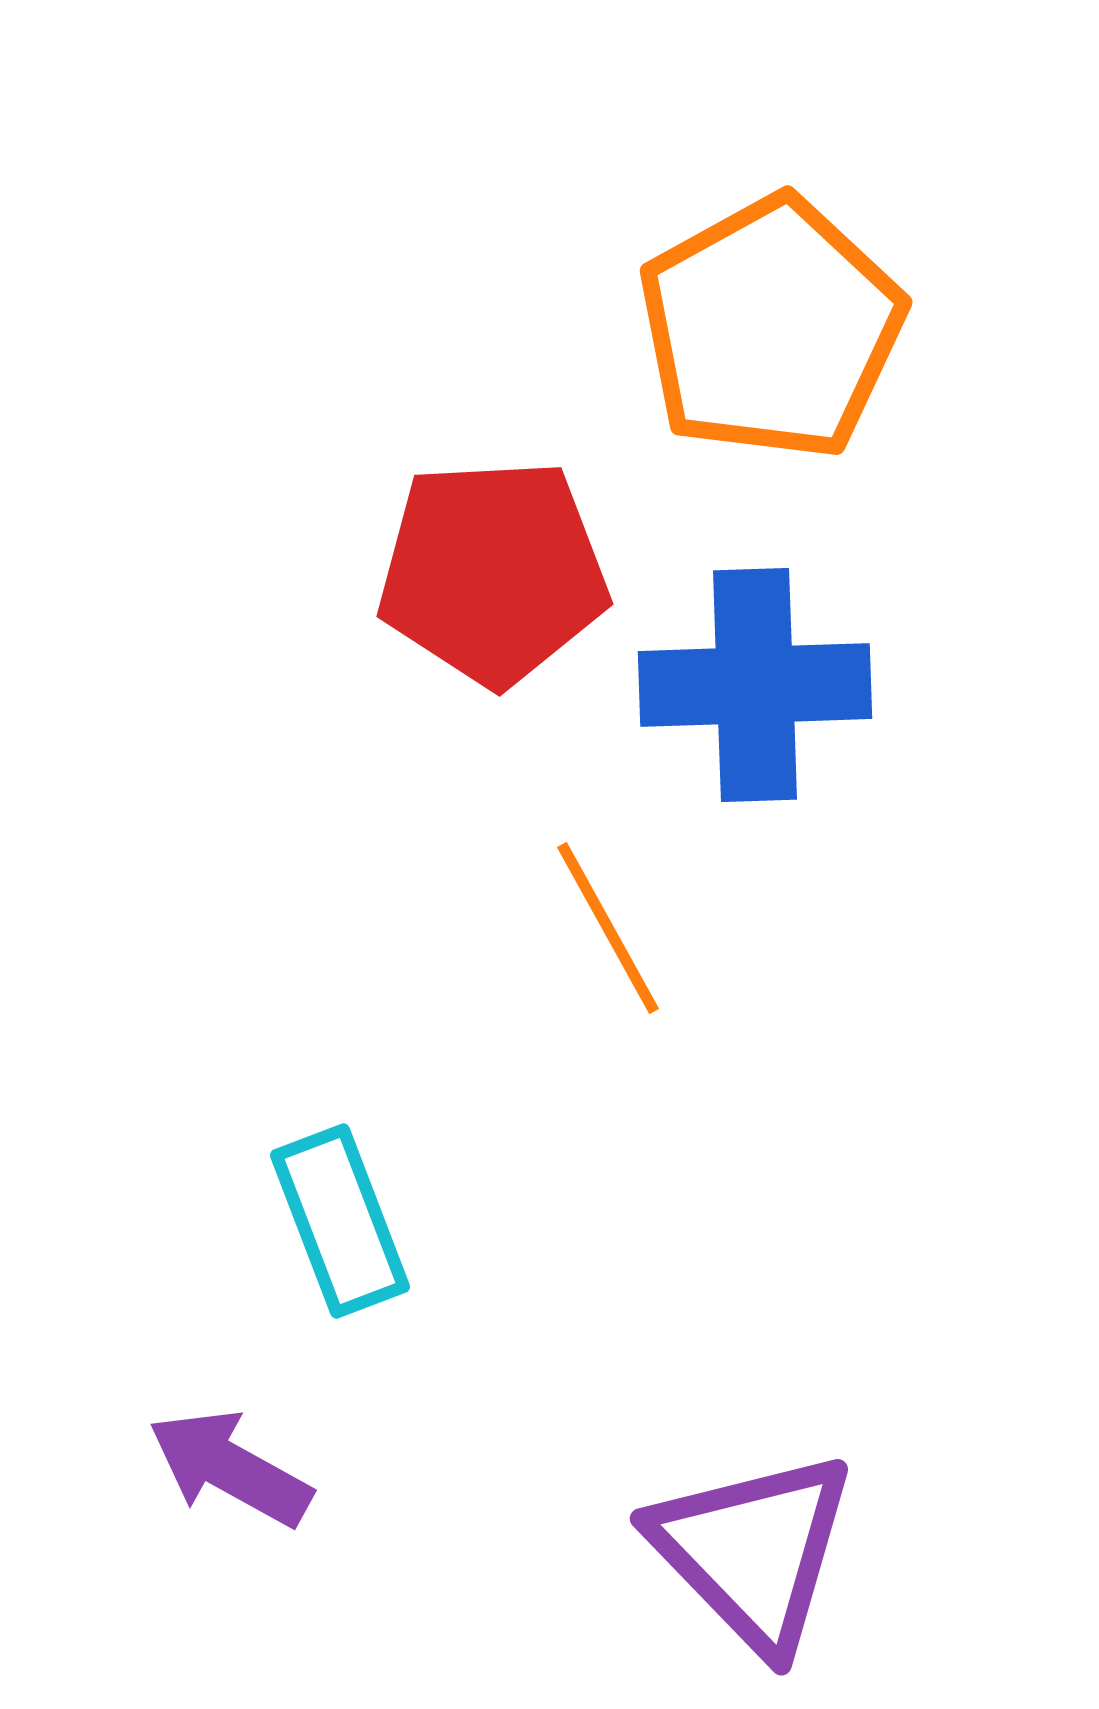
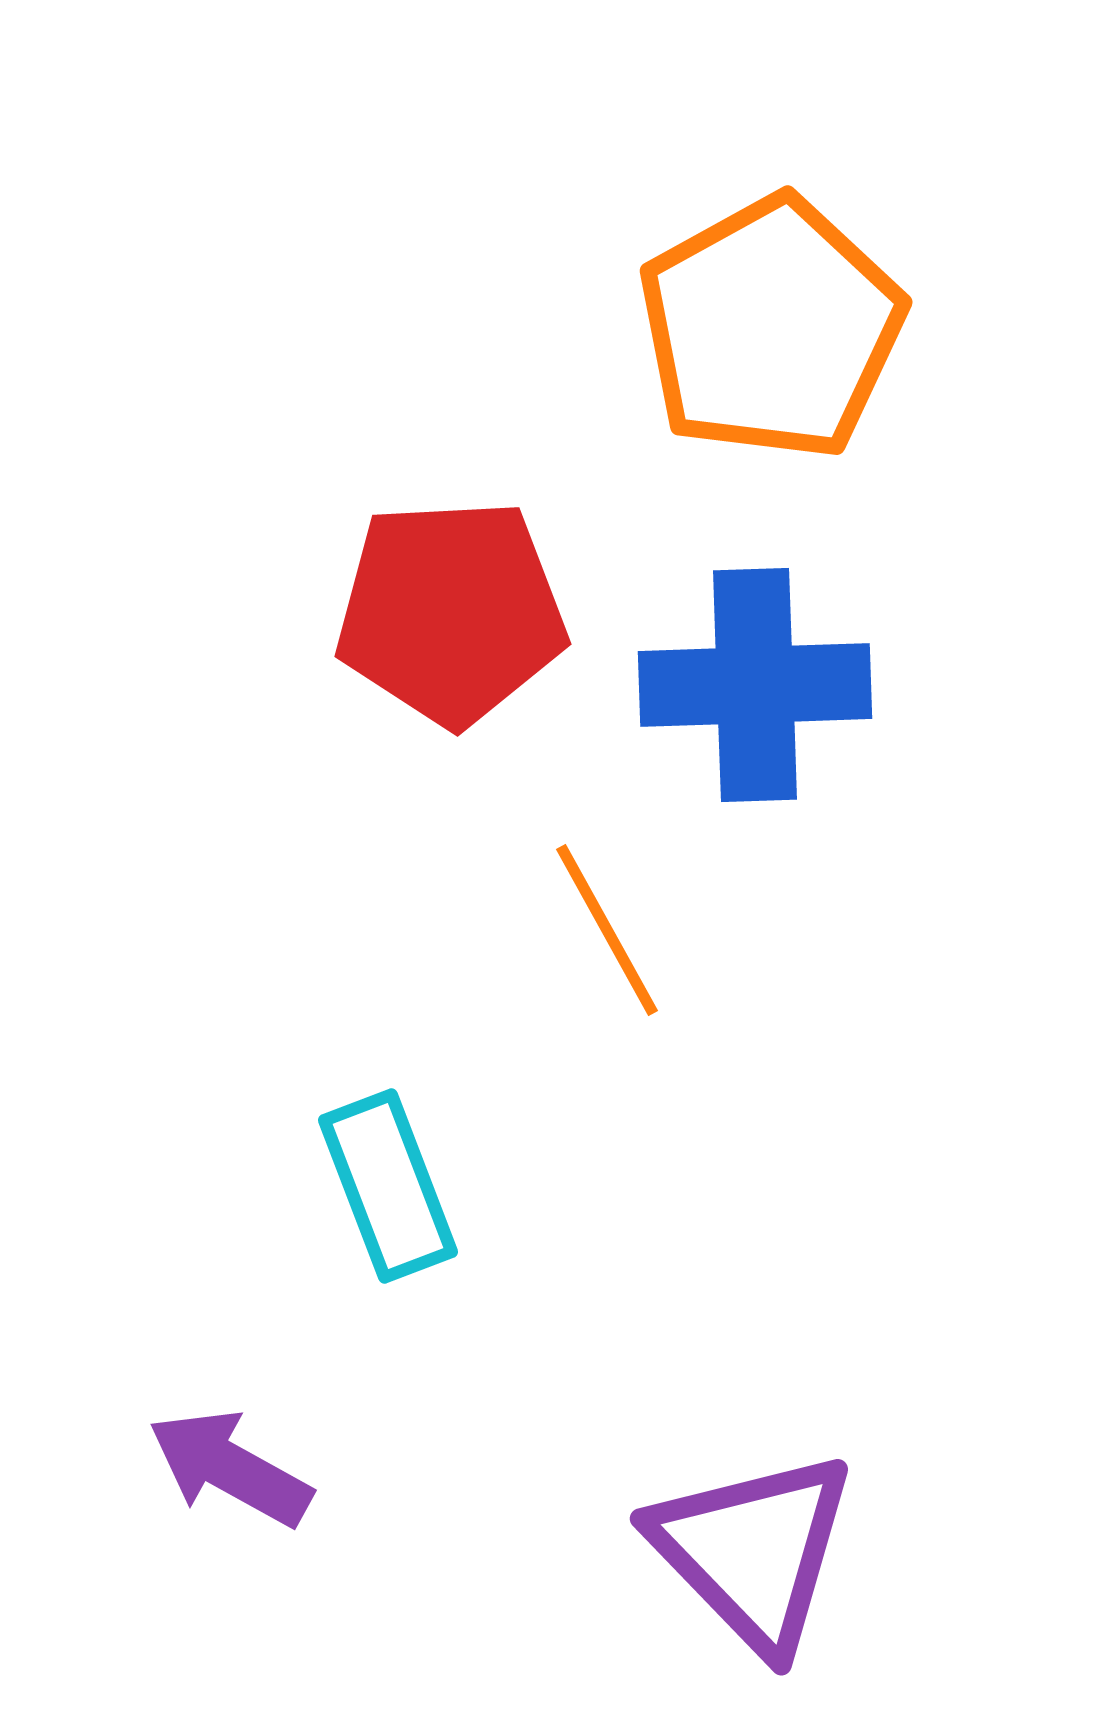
red pentagon: moved 42 px left, 40 px down
orange line: moved 1 px left, 2 px down
cyan rectangle: moved 48 px right, 35 px up
